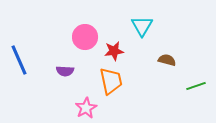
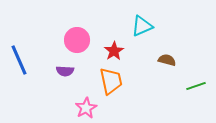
cyan triangle: rotated 35 degrees clockwise
pink circle: moved 8 px left, 3 px down
red star: rotated 24 degrees counterclockwise
